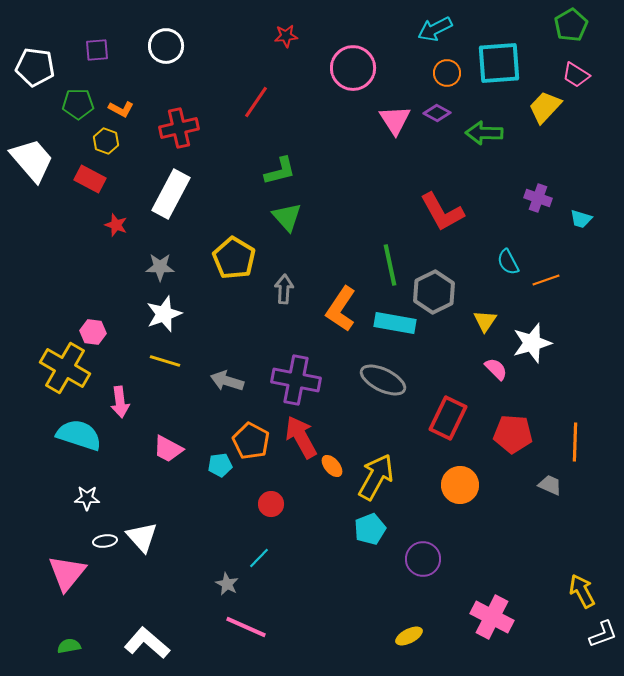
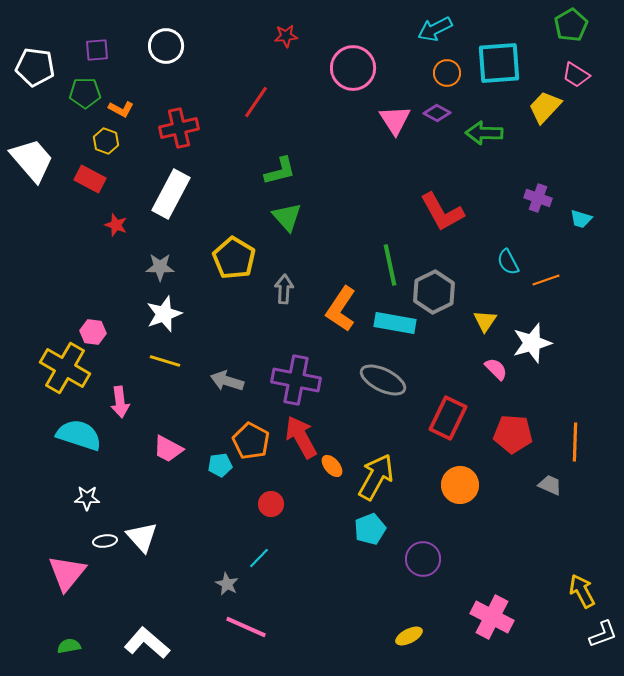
green pentagon at (78, 104): moved 7 px right, 11 px up
